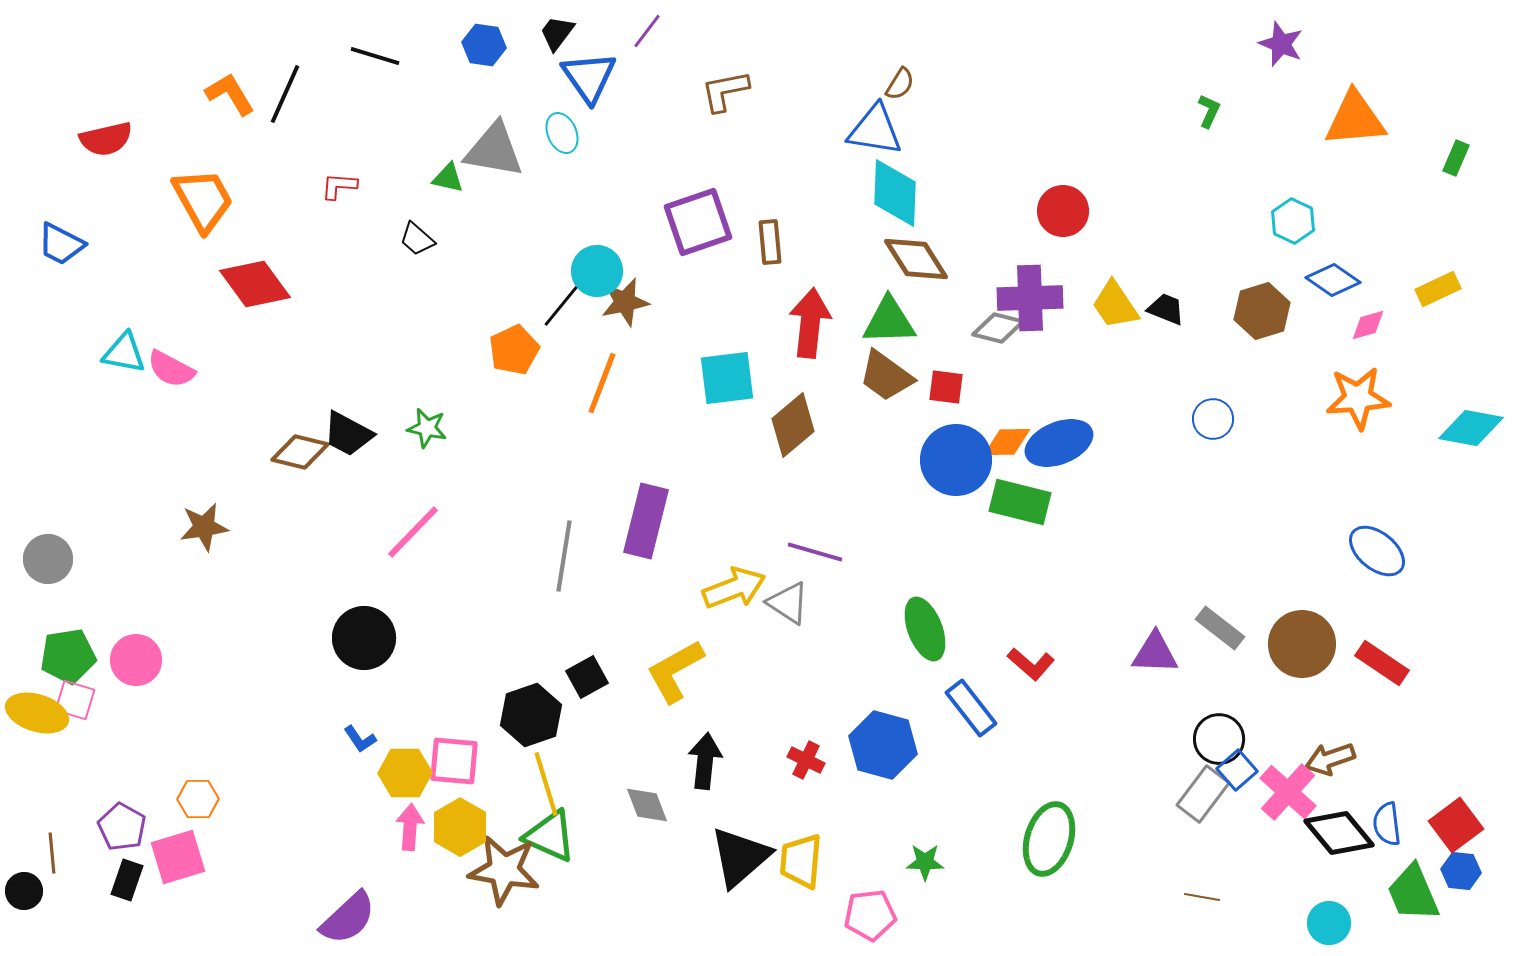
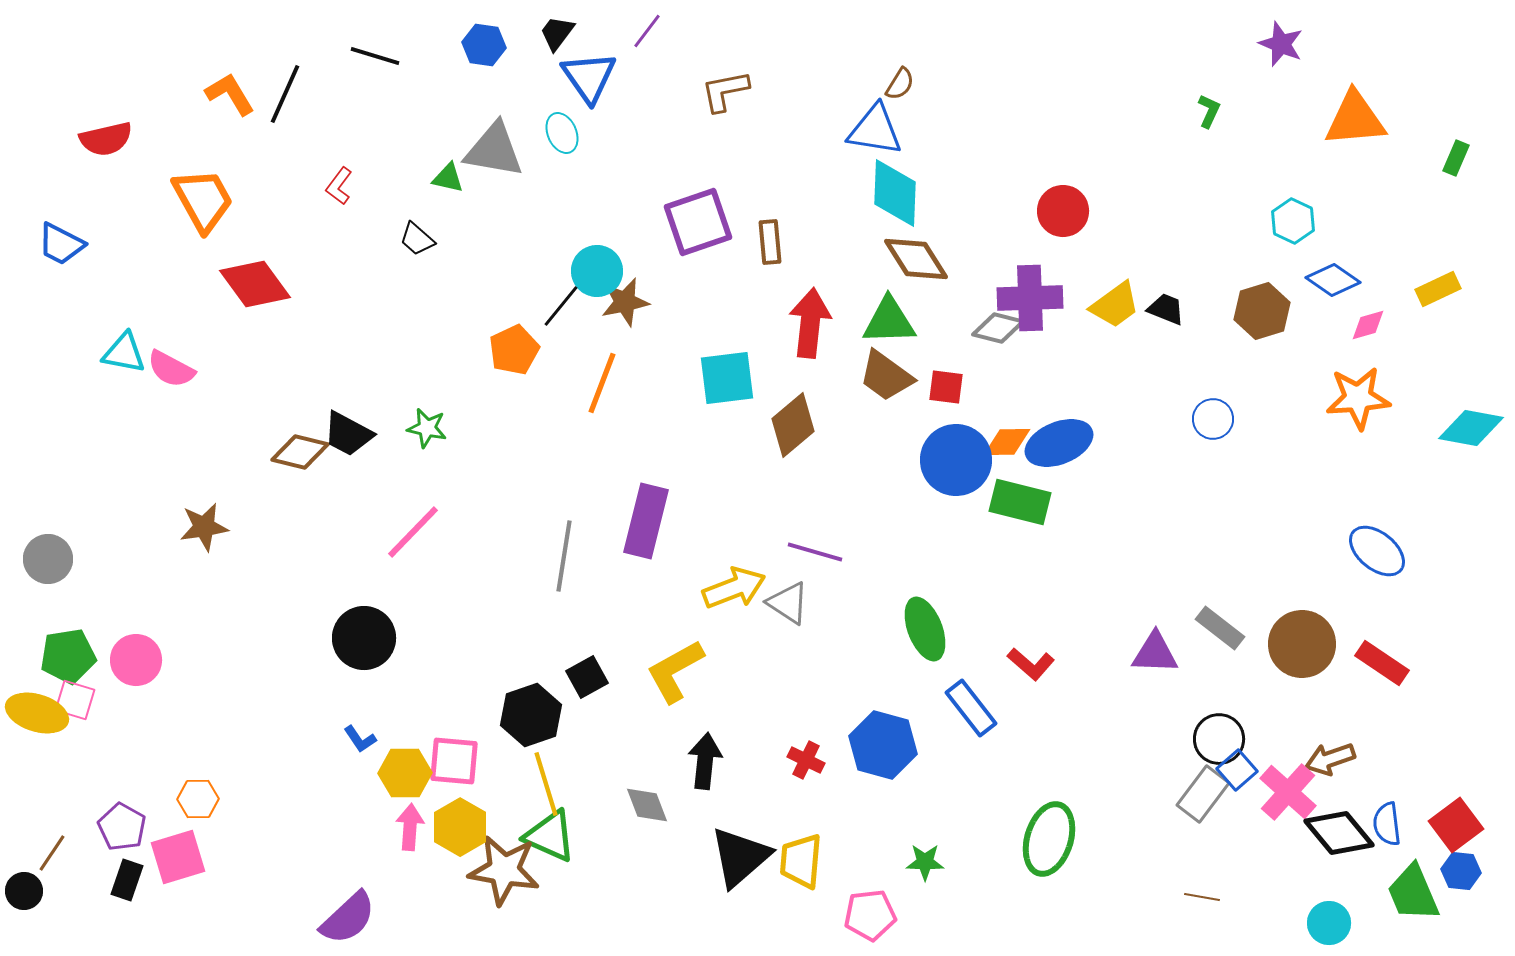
red L-shape at (339, 186): rotated 57 degrees counterclockwise
yellow trapezoid at (1115, 305): rotated 92 degrees counterclockwise
brown line at (52, 853): rotated 39 degrees clockwise
